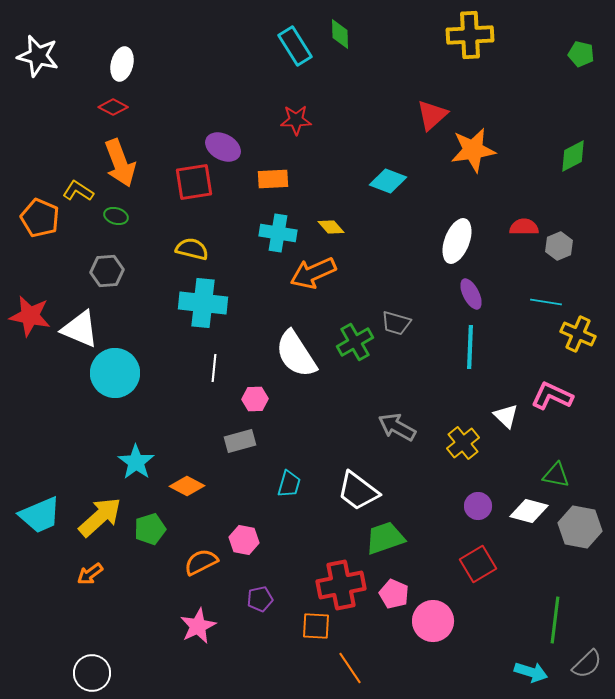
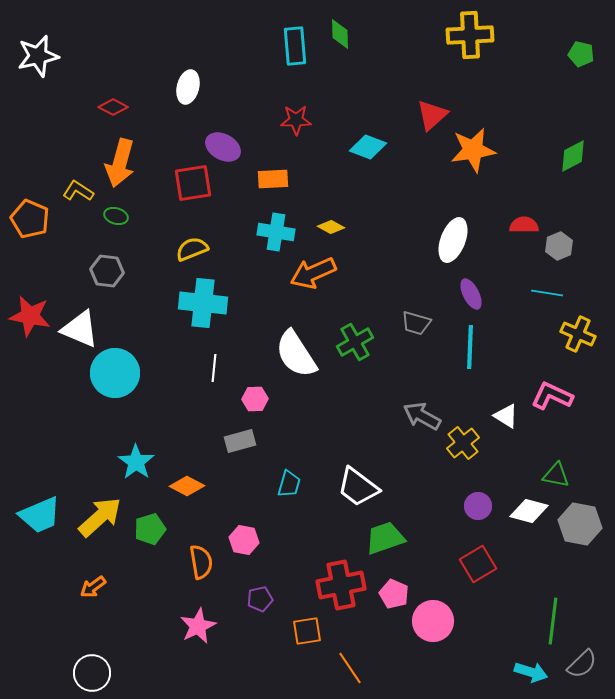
cyan rectangle at (295, 46): rotated 27 degrees clockwise
white star at (38, 56): rotated 27 degrees counterclockwise
white ellipse at (122, 64): moved 66 px right, 23 px down
orange arrow at (120, 163): rotated 36 degrees clockwise
cyan diamond at (388, 181): moved 20 px left, 34 px up
red square at (194, 182): moved 1 px left, 1 px down
orange pentagon at (40, 218): moved 10 px left, 1 px down
yellow diamond at (331, 227): rotated 20 degrees counterclockwise
red semicircle at (524, 227): moved 2 px up
cyan cross at (278, 233): moved 2 px left, 1 px up
white ellipse at (457, 241): moved 4 px left, 1 px up
yellow semicircle at (192, 249): rotated 36 degrees counterclockwise
gray hexagon at (107, 271): rotated 12 degrees clockwise
cyan line at (546, 302): moved 1 px right, 9 px up
gray trapezoid at (396, 323): moved 20 px right
white triangle at (506, 416): rotated 12 degrees counterclockwise
gray arrow at (397, 427): moved 25 px right, 11 px up
white trapezoid at (358, 491): moved 4 px up
gray hexagon at (580, 527): moved 3 px up
orange semicircle at (201, 562): rotated 108 degrees clockwise
orange arrow at (90, 574): moved 3 px right, 13 px down
green line at (555, 620): moved 2 px left, 1 px down
orange square at (316, 626): moved 9 px left, 5 px down; rotated 12 degrees counterclockwise
gray semicircle at (587, 664): moved 5 px left
